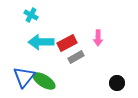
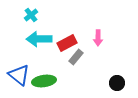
cyan cross: rotated 24 degrees clockwise
cyan arrow: moved 2 px left, 3 px up
gray rectangle: rotated 21 degrees counterclockwise
blue triangle: moved 5 px left, 2 px up; rotated 30 degrees counterclockwise
green ellipse: rotated 40 degrees counterclockwise
